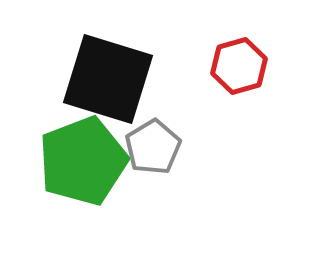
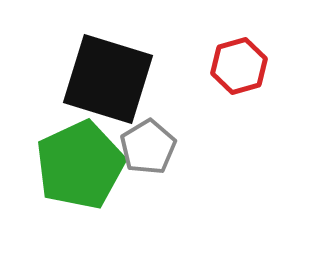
gray pentagon: moved 5 px left
green pentagon: moved 3 px left, 4 px down; rotated 4 degrees counterclockwise
